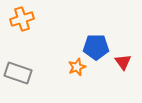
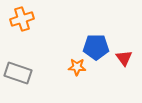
red triangle: moved 1 px right, 4 px up
orange star: rotated 24 degrees clockwise
